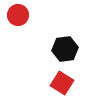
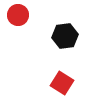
black hexagon: moved 13 px up
